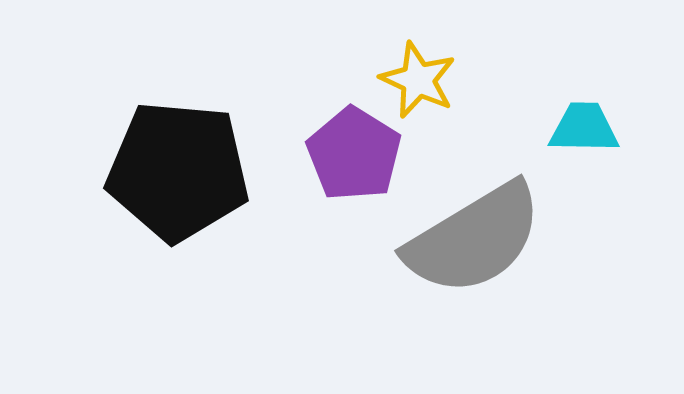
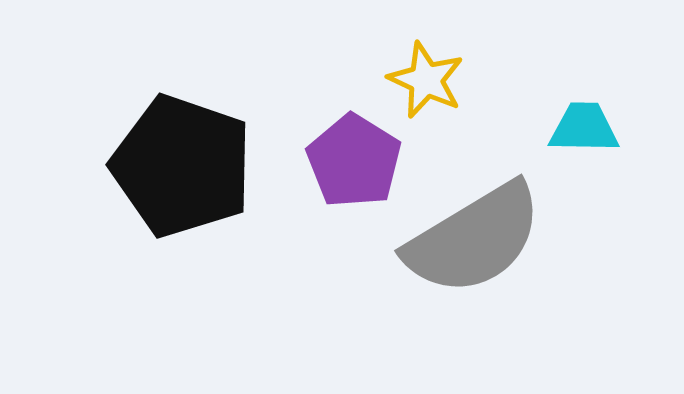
yellow star: moved 8 px right
purple pentagon: moved 7 px down
black pentagon: moved 4 px right, 5 px up; rotated 14 degrees clockwise
